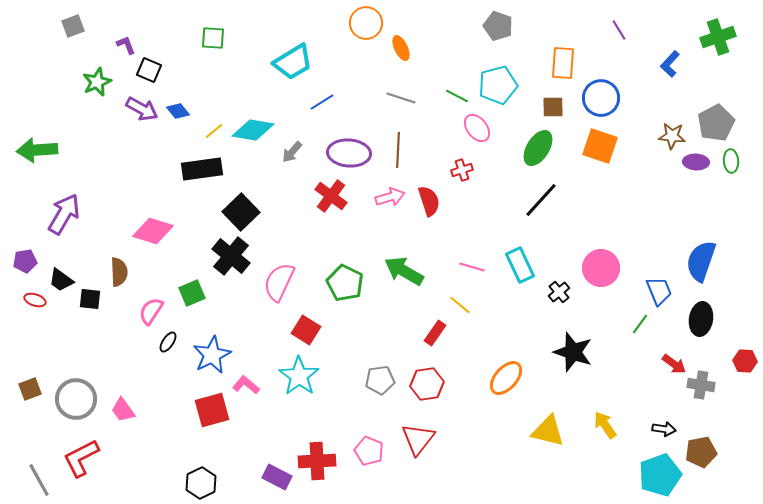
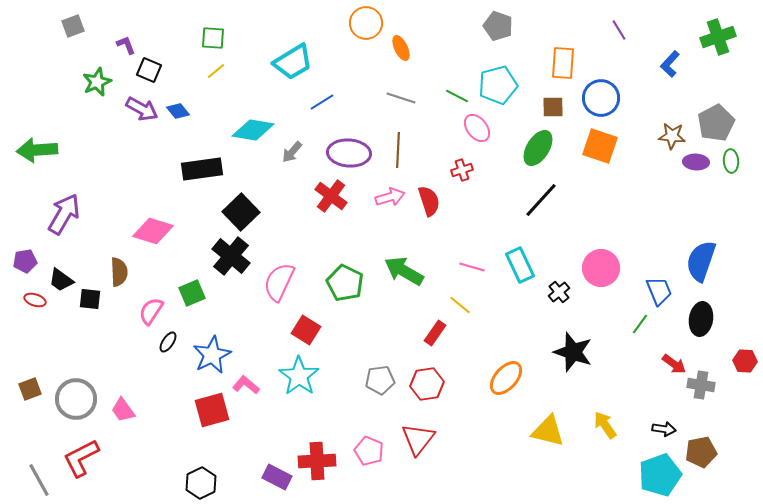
yellow line at (214, 131): moved 2 px right, 60 px up
